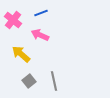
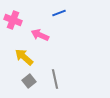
blue line: moved 18 px right
pink cross: rotated 18 degrees counterclockwise
yellow arrow: moved 3 px right, 3 px down
gray line: moved 1 px right, 2 px up
